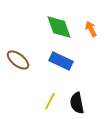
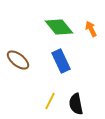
green diamond: rotated 20 degrees counterclockwise
blue rectangle: rotated 40 degrees clockwise
black semicircle: moved 1 px left, 1 px down
